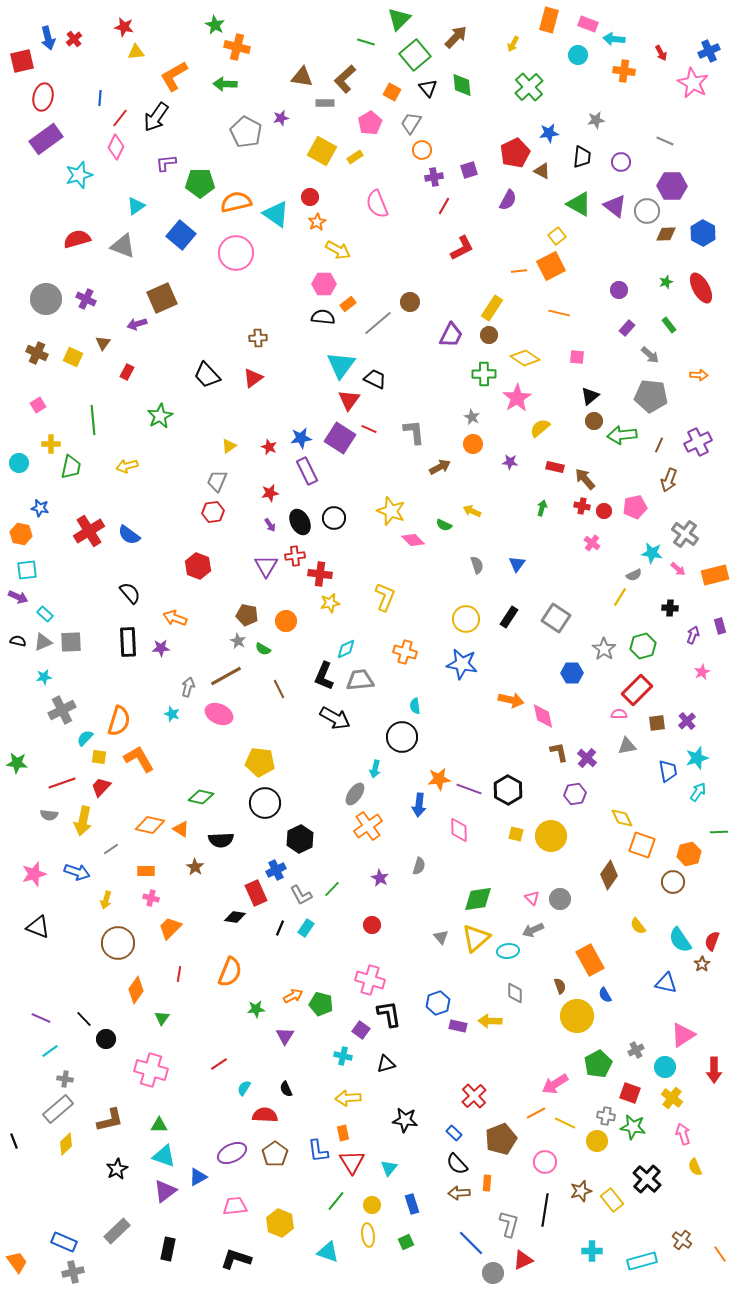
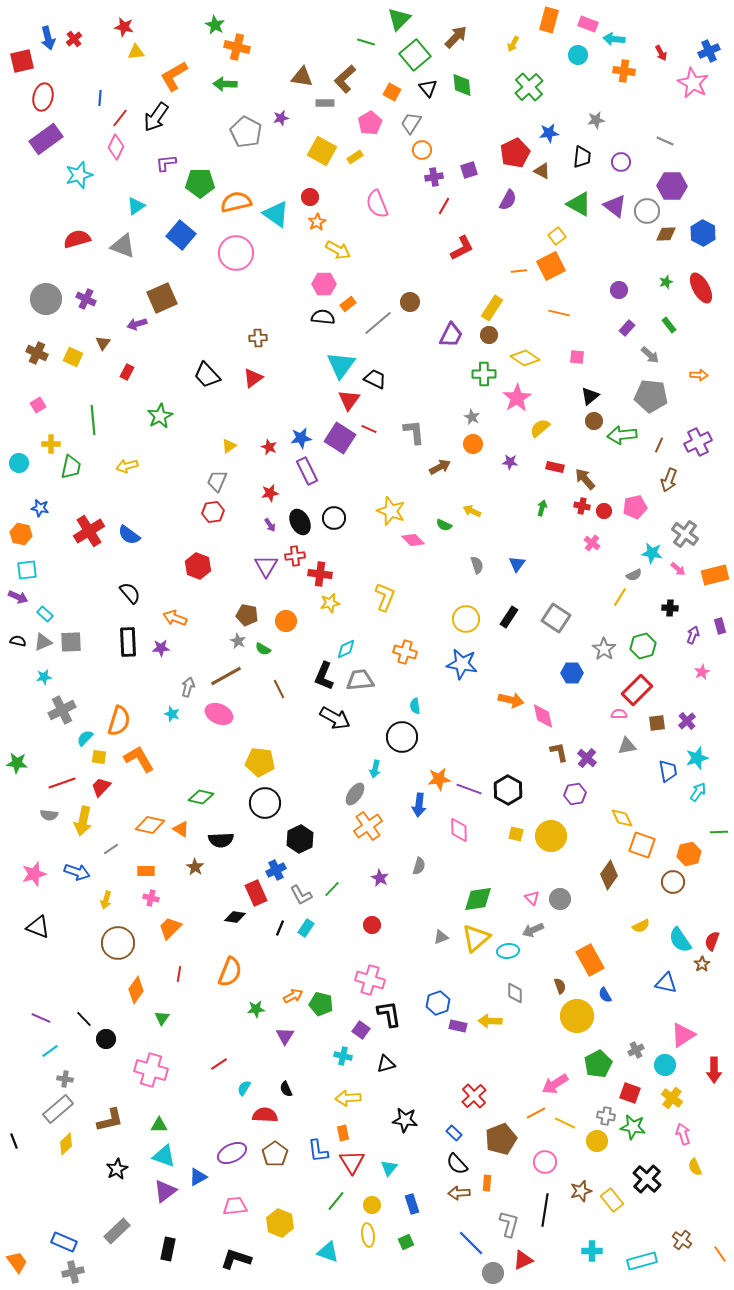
yellow semicircle at (638, 926): moved 3 px right; rotated 78 degrees counterclockwise
gray triangle at (441, 937): rotated 49 degrees clockwise
cyan circle at (665, 1067): moved 2 px up
